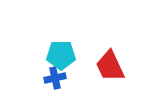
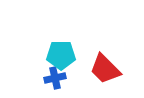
red trapezoid: moved 5 px left, 3 px down; rotated 20 degrees counterclockwise
